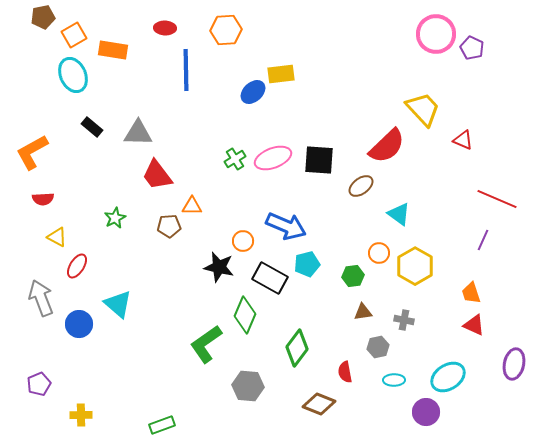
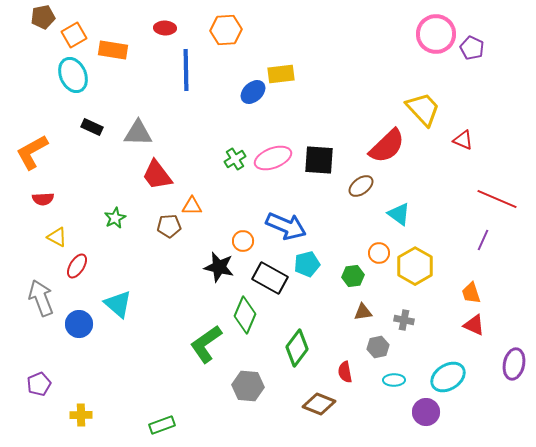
black rectangle at (92, 127): rotated 15 degrees counterclockwise
